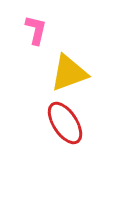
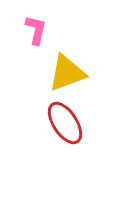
yellow triangle: moved 2 px left
